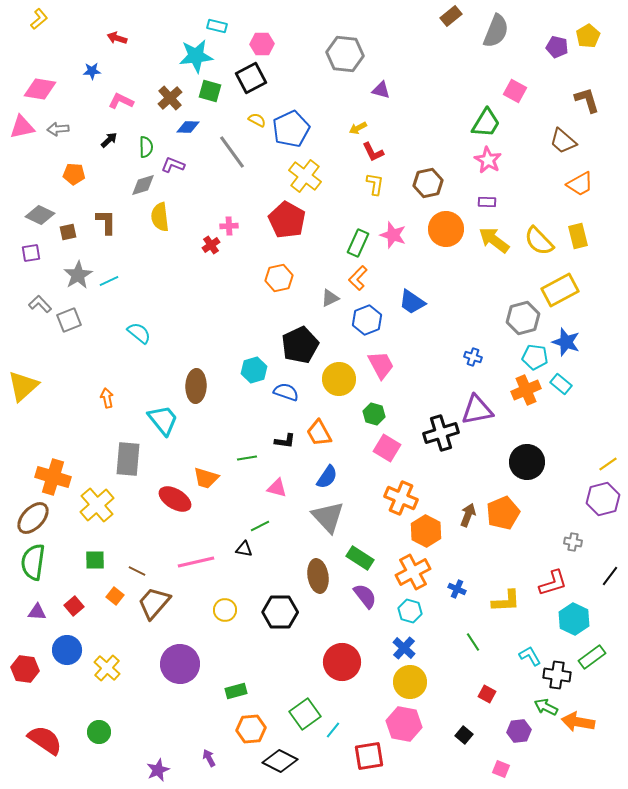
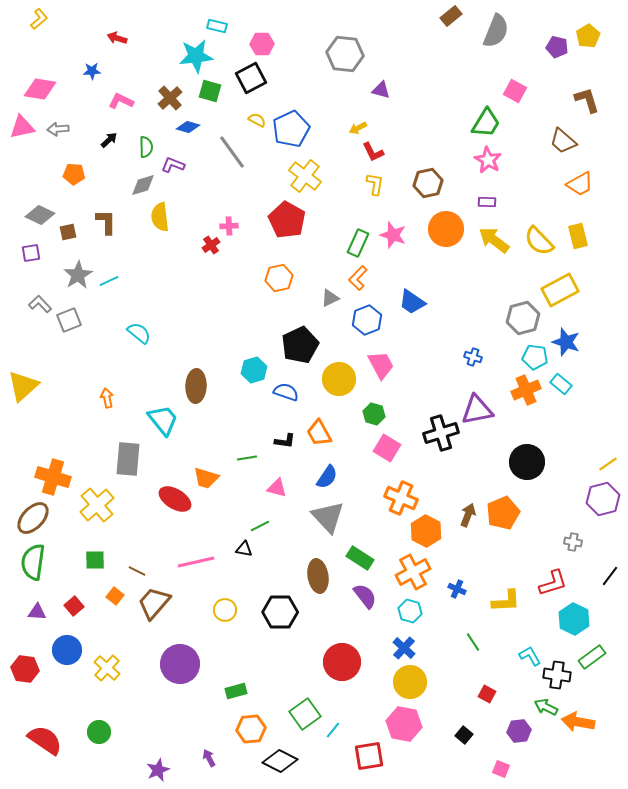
blue diamond at (188, 127): rotated 15 degrees clockwise
